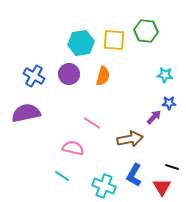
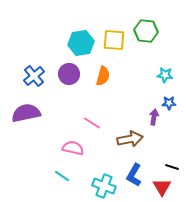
blue cross: rotated 20 degrees clockwise
purple arrow: rotated 35 degrees counterclockwise
